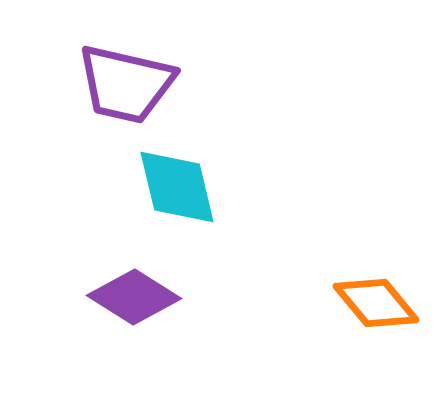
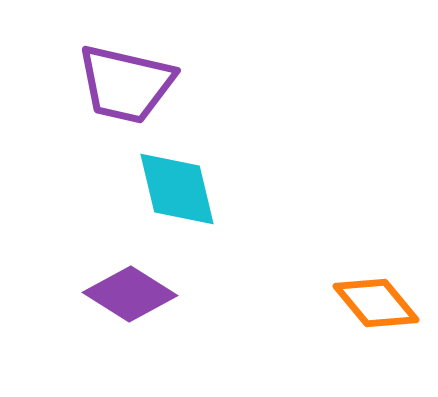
cyan diamond: moved 2 px down
purple diamond: moved 4 px left, 3 px up
